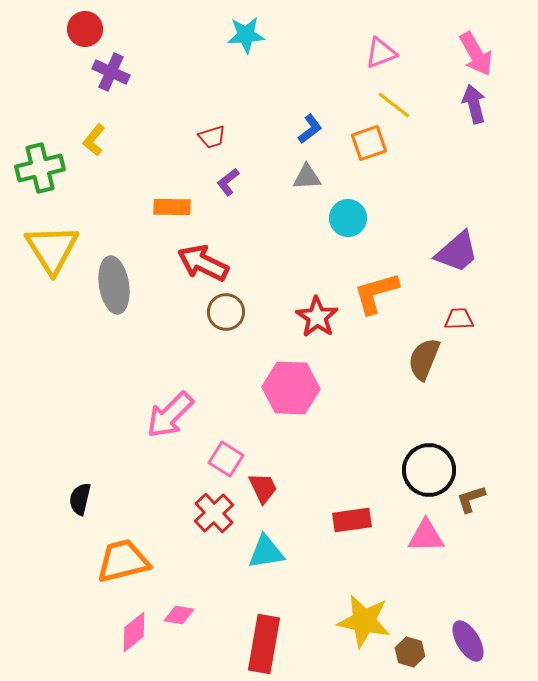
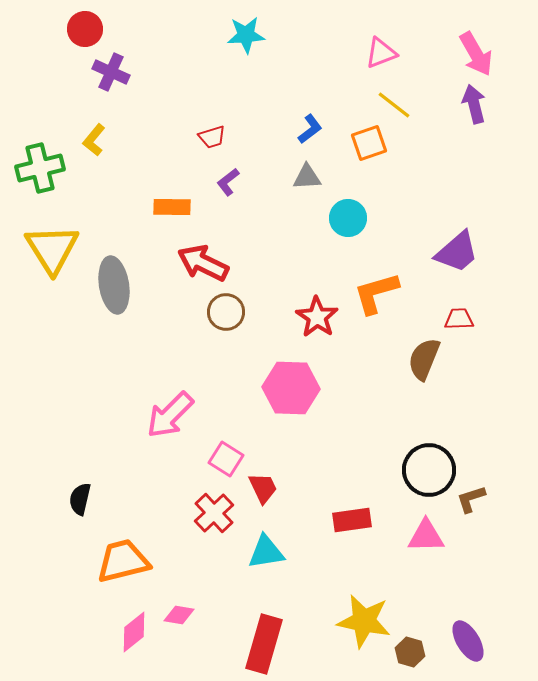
red rectangle at (264, 644): rotated 6 degrees clockwise
